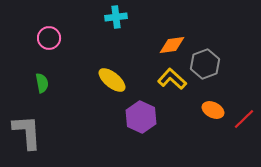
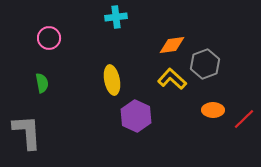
yellow ellipse: rotated 40 degrees clockwise
orange ellipse: rotated 25 degrees counterclockwise
purple hexagon: moved 5 px left, 1 px up
